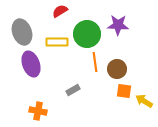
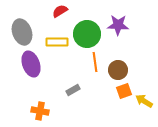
brown circle: moved 1 px right, 1 px down
orange square: rotated 28 degrees counterclockwise
orange cross: moved 2 px right
